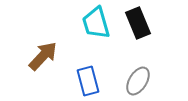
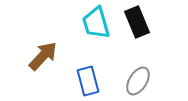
black rectangle: moved 1 px left, 1 px up
